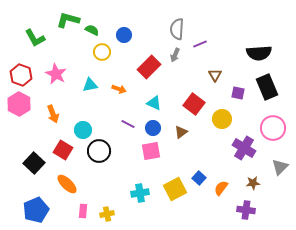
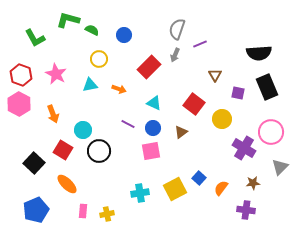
gray semicircle at (177, 29): rotated 15 degrees clockwise
yellow circle at (102, 52): moved 3 px left, 7 px down
pink circle at (273, 128): moved 2 px left, 4 px down
